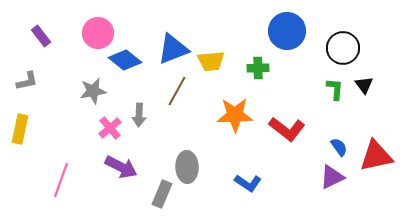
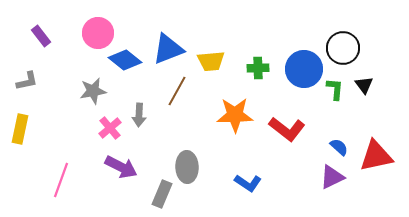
blue circle: moved 17 px right, 38 px down
blue triangle: moved 5 px left
blue semicircle: rotated 12 degrees counterclockwise
